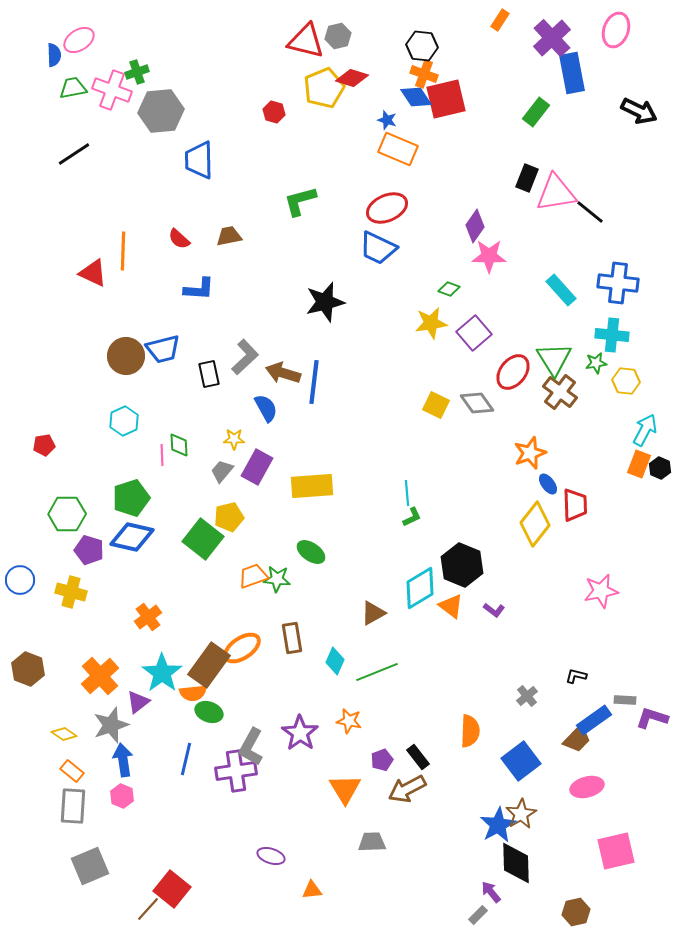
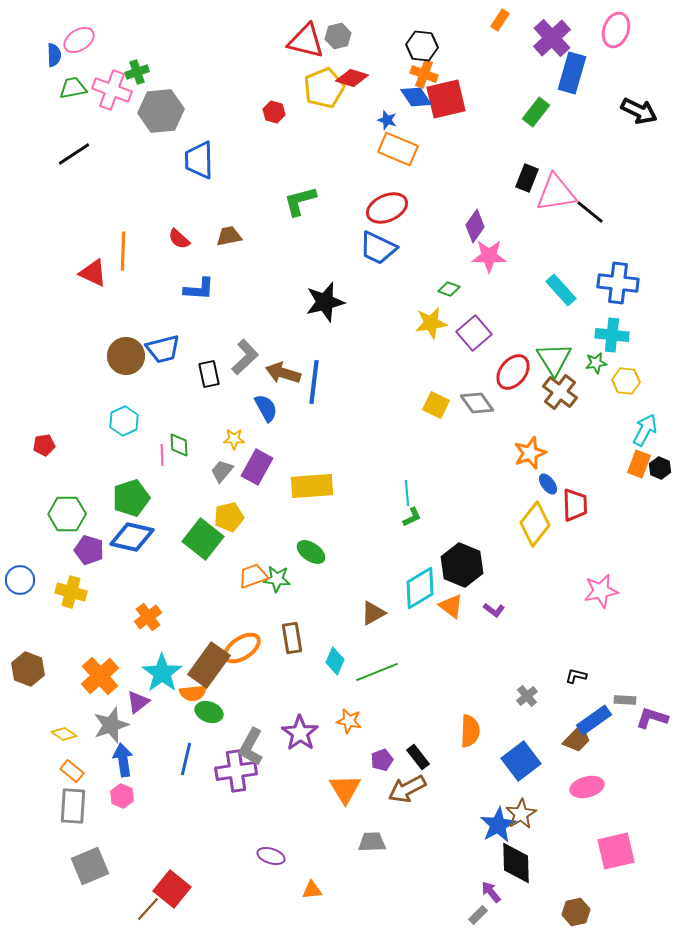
blue rectangle at (572, 73): rotated 27 degrees clockwise
